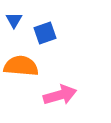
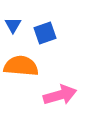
blue triangle: moved 1 px left, 5 px down
